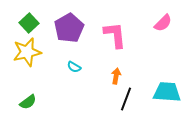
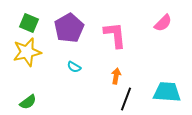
green square: rotated 24 degrees counterclockwise
